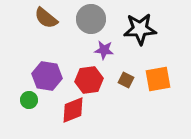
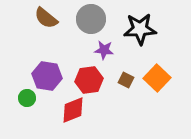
orange square: moved 1 px left, 1 px up; rotated 36 degrees counterclockwise
green circle: moved 2 px left, 2 px up
